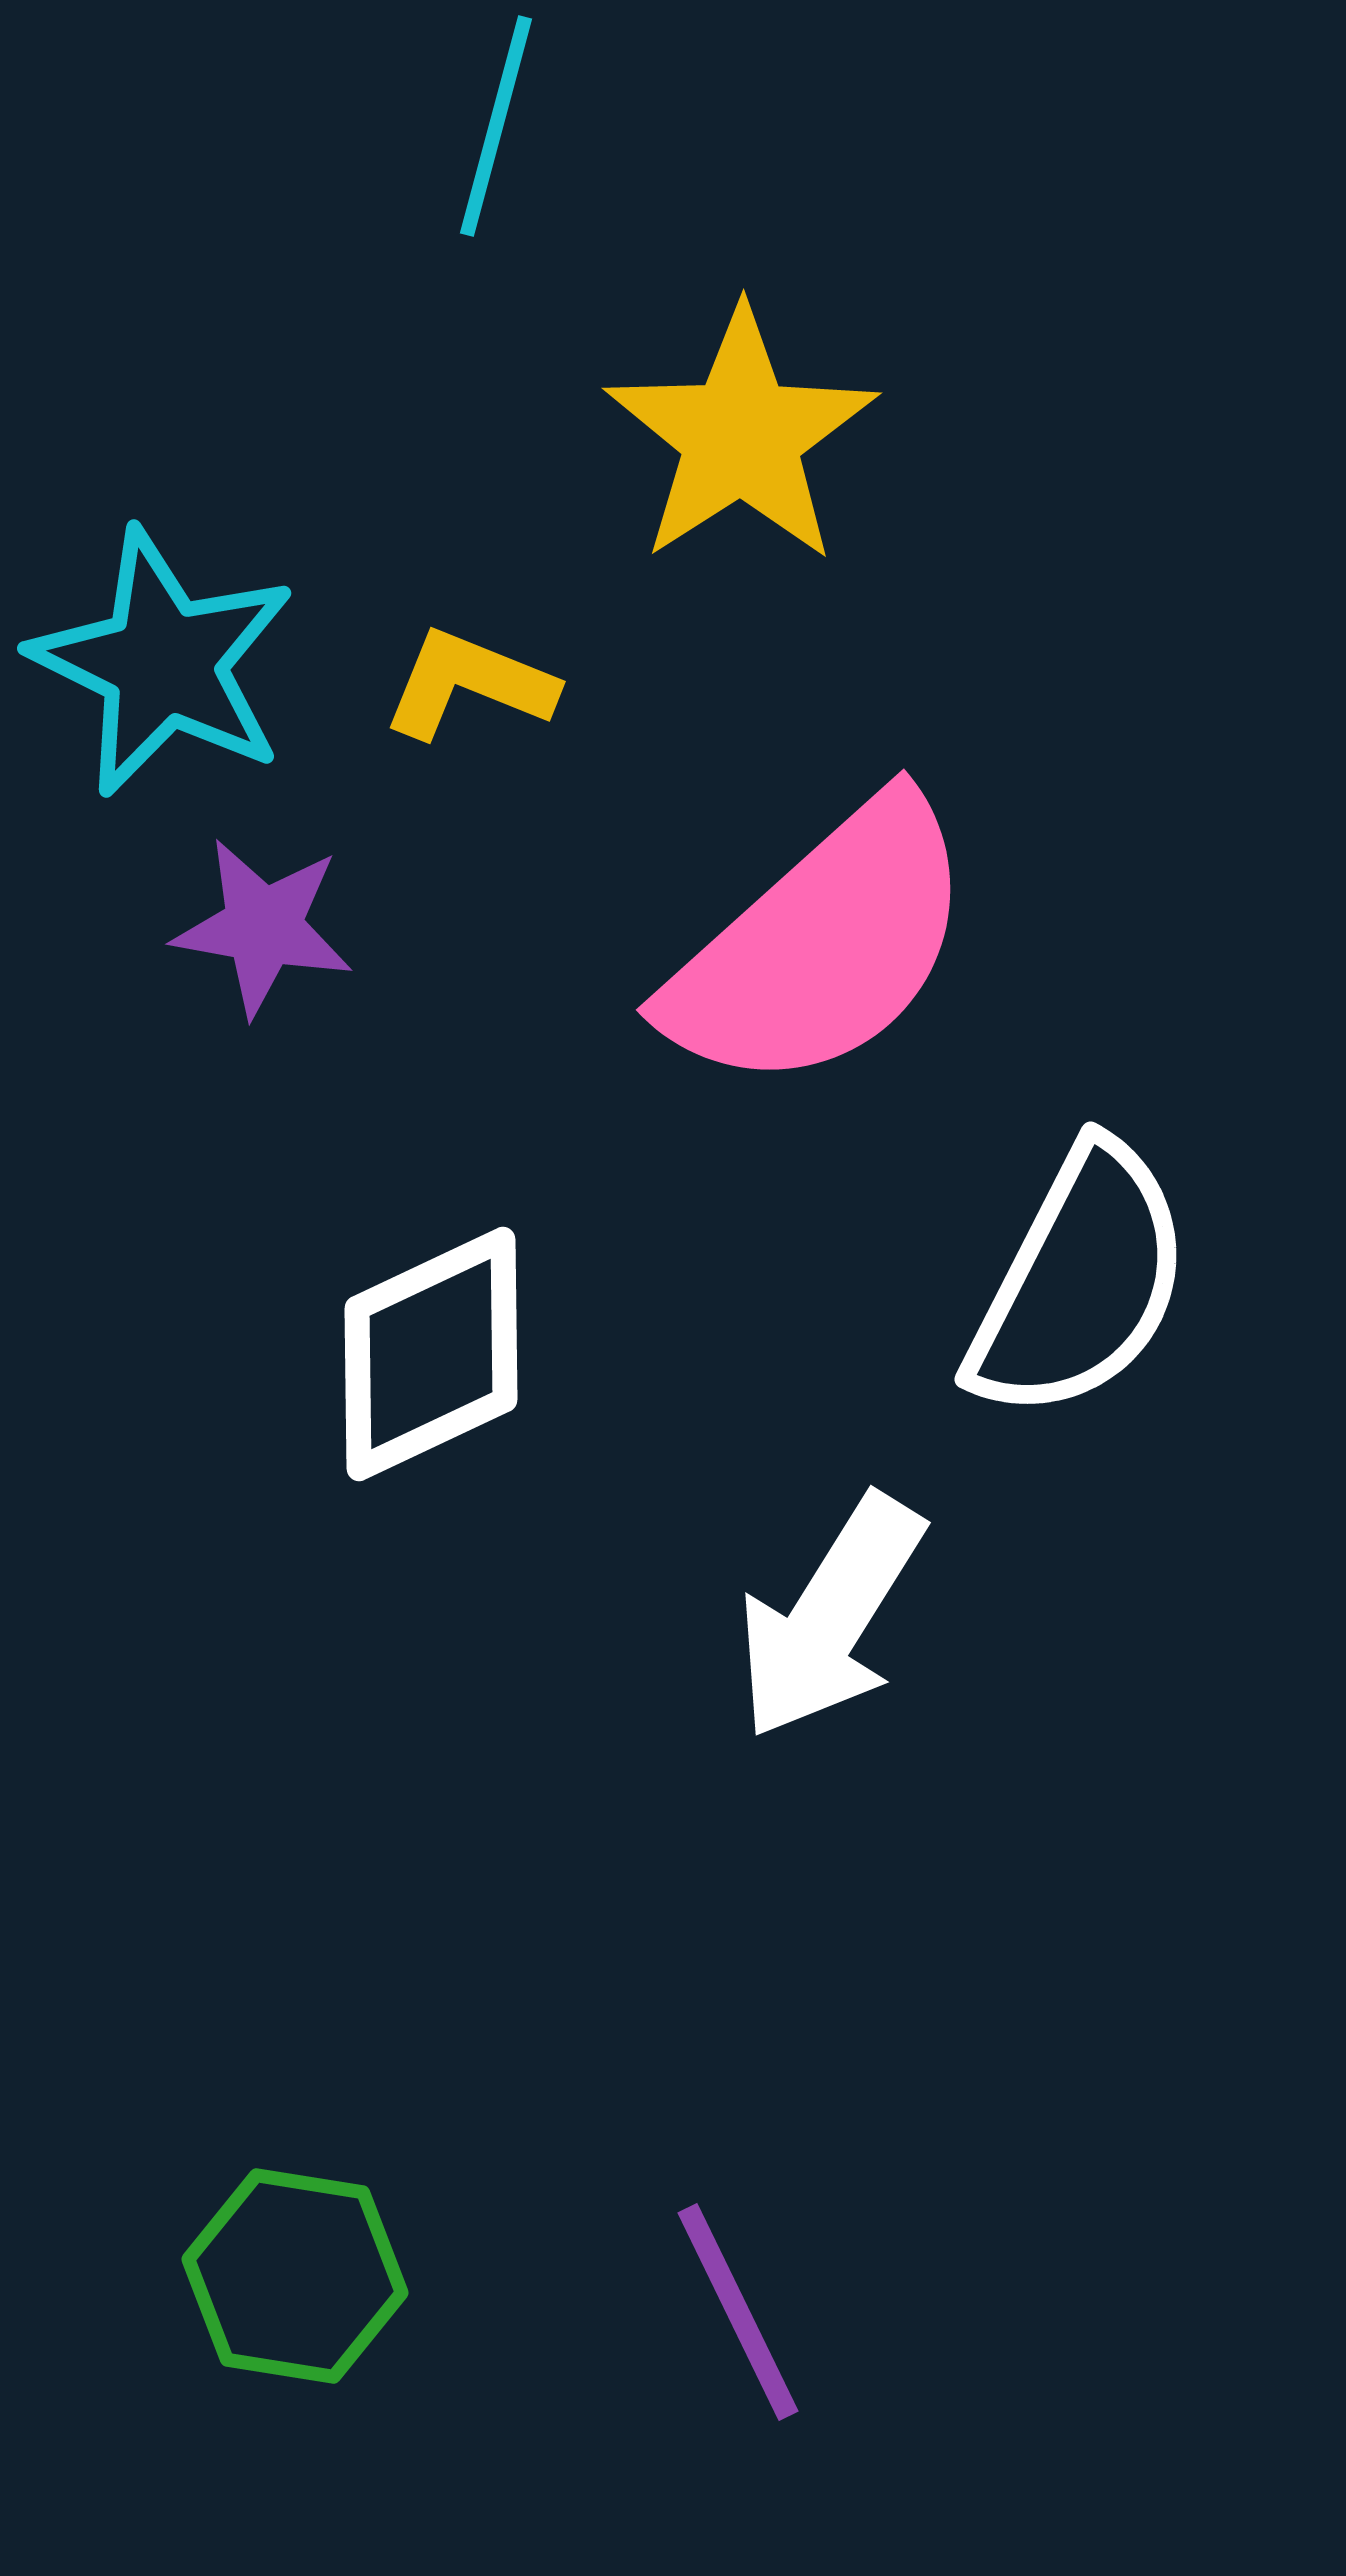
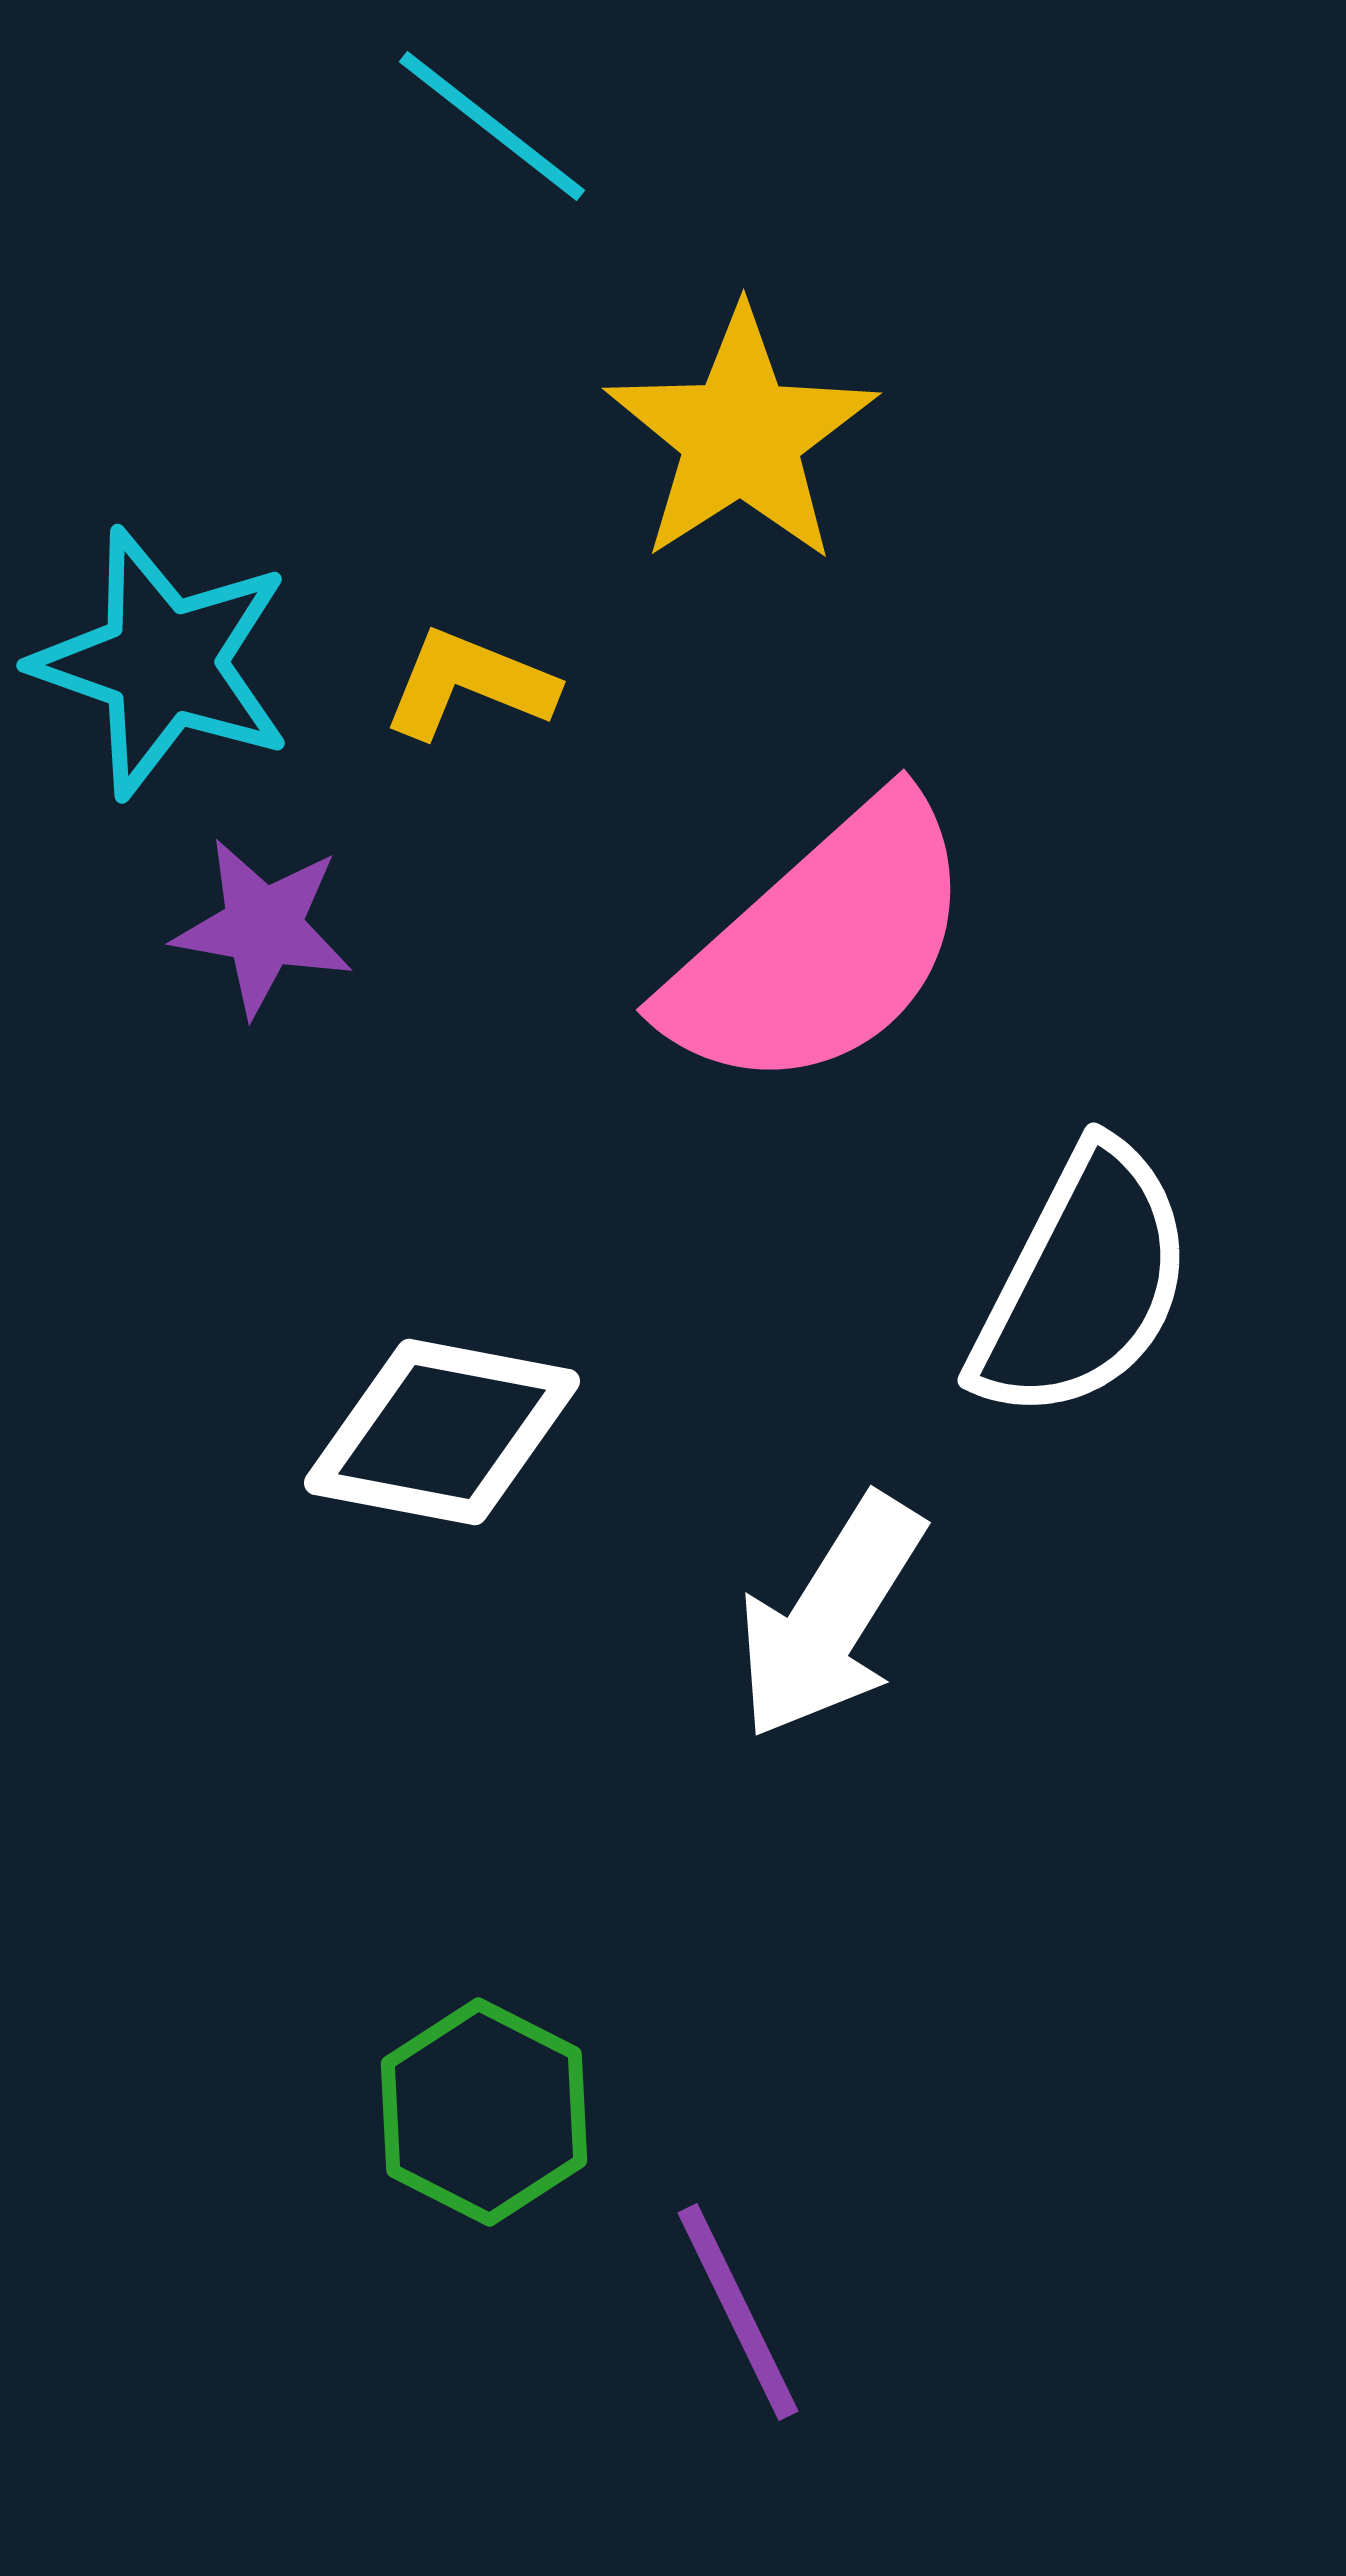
cyan line: moved 4 px left; rotated 67 degrees counterclockwise
cyan star: rotated 7 degrees counterclockwise
white semicircle: moved 3 px right, 1 px down
white diamond: moved 11 px right, 78 px down; rotated 36 degrees clockwise
green hexagon: moved 189 px right, 164 px up; rotated 18 degrees clockwise
